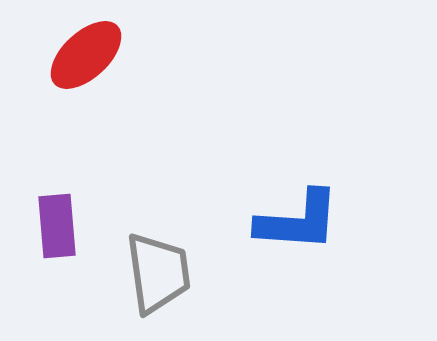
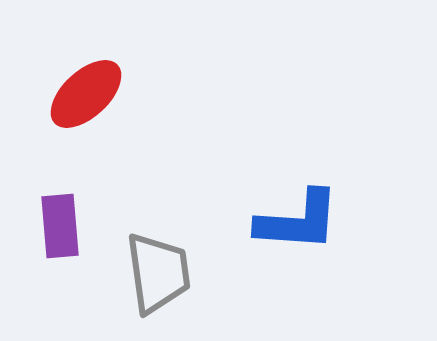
red ellipse: moved 39 px down
purple rectangle: moved 3 px right
